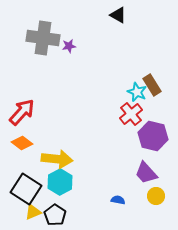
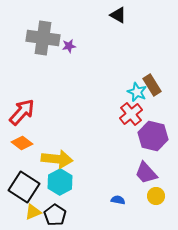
black square: moved 2 px left, 2 px up
